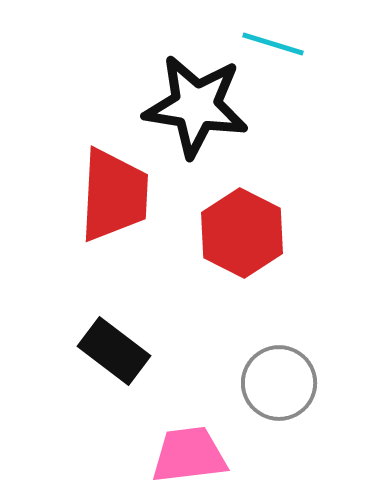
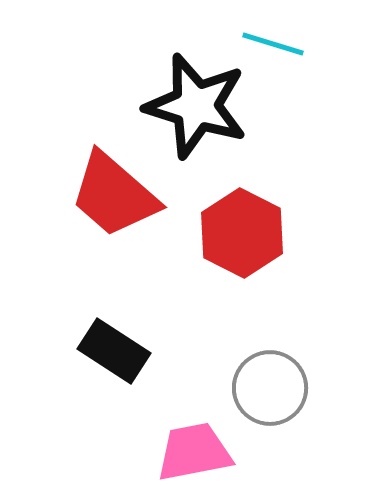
black star: rotated 8 degrees clockwise
red trapezoid: rotated 128 degrees clockwise
black rectangle: rotated 4 degrees counterclockwise
gray circle: moved 9 px left, 5 px down
pink trapezoid: moved 5 px right, 3 px up; rotated 4 degrees counterclockwise
